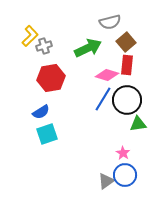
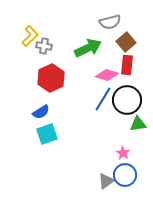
gray cross: rotated 28 degrees clockwise
red hexagon: rotated 16 degrees counterclockwise
